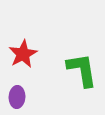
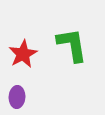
green L-shape: moved 10 px left, 25 px up
